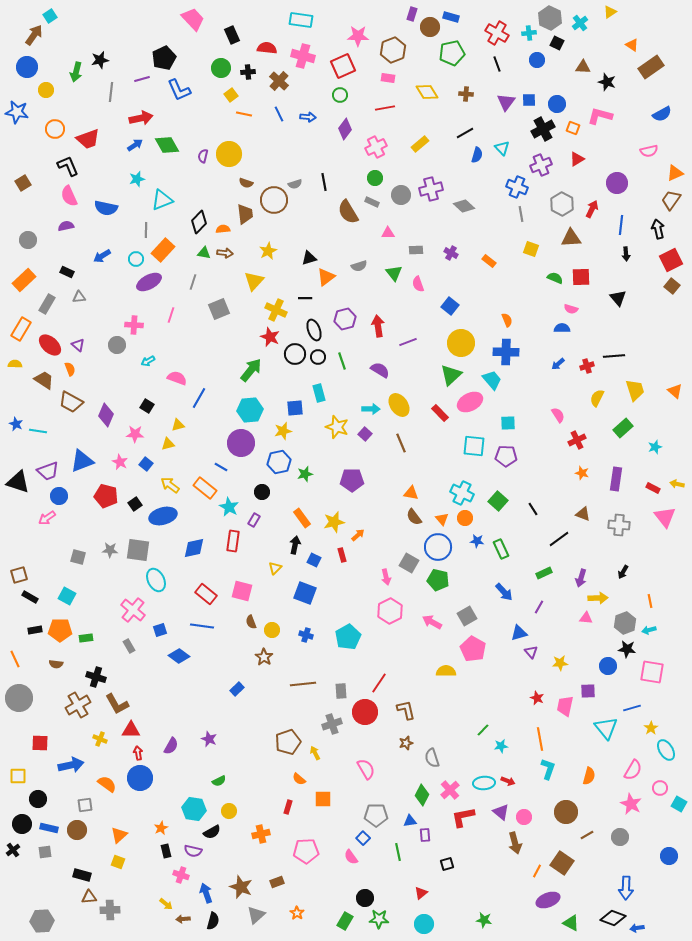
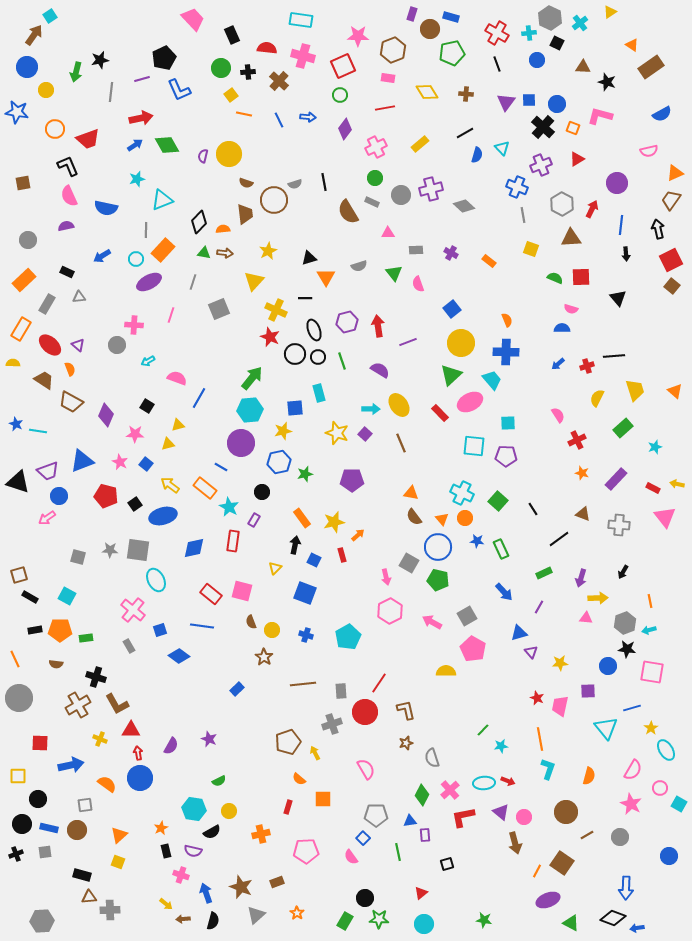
brown circle at (430, 27): moved 2 px down
blue line at (279, 114): moved 6 px down
black cross at (543, 129): moved 2 px up; rotated 20 degrees counterclockwise
brown square at (23, 183): rotated 21 degrees clockwise
gray line at (521, 214): moved 2 px right, 1 px down
orange triangle at (326, 277): rotated 24 degrees counterclockwise
blue square at (450, 306): moved 2 px right, 3 px down; rotated 12 degrees clockwise
purple hexagon at (345, 319): moved 2 px right, 3 px down
yellow semicircle at (15, 364): moved 2 px left, 1 px up
green arrow at (251, 370): moved 1 px right, 8 px down
yellow star at (337, 427): moved 6 px down
purple rectangle at (616, 479): rotated 35 degrees clockwise
red rectangle at (206, 594): moved 5 px right
pink trapezoid at (565, 706): moved 5 px left
black cross at (13, 850): moved 3 px right, 4 px down; rotated 16 degrees clockwise
